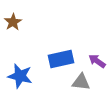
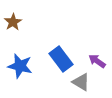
blue rectangle: rotated 65 degrees clockwise
blue star: moved 10 px up
gray triangle: rotated 24 degrees clockwise
